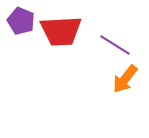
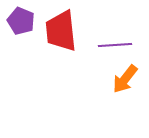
red trapezoid: rotated 87 degrees clockwise
purple line: rotated 36 degrees counterclockwise
